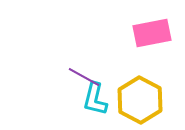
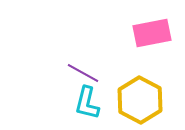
purple line: moved 1 px left, 4 px up
cyan L-shape: moved 8 px left, 4 px down
